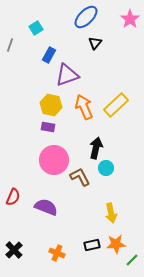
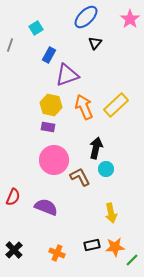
cyan circle: moved 1 px down
orange star: moved 1 px left, 3 px down
